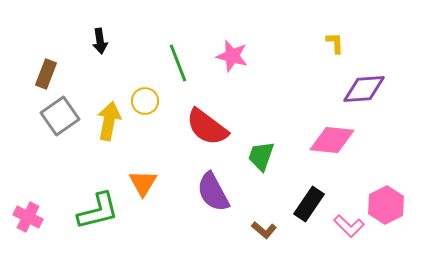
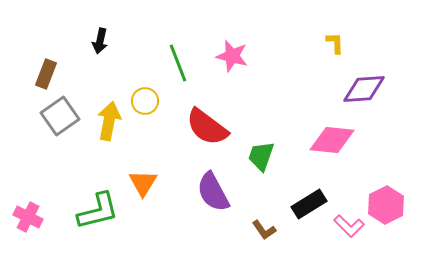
black arrow: rotated 20 degrees clockwise
black rectangle: rotated 24 degrees clockwise
brown L-shape: rotated 15 degrees clockwise
